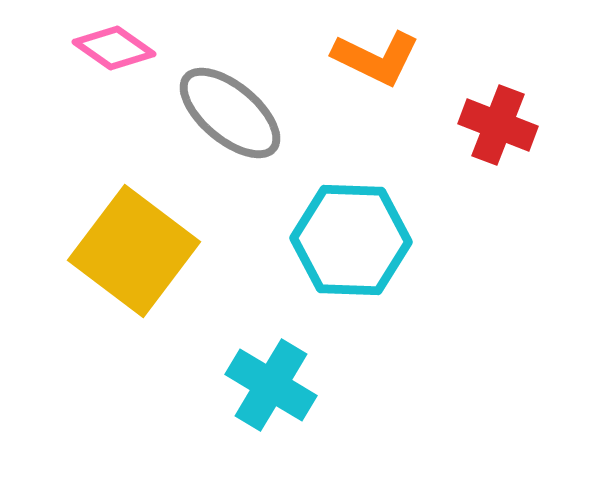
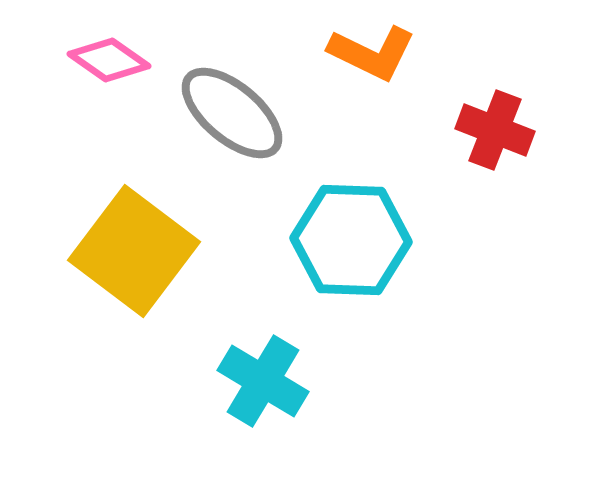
pink diamond: moved 5 px left, 12 px down
orange L-shape: moved 4 px left, 5 px up
gray ellipse: moved 2 px right
red cross: moved 3 px left, 5 px down
cyan cross: moved 8 px left, 4 px up
